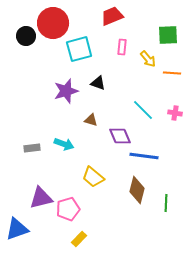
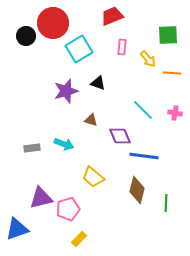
cyan square: rotated 16 degrees counterclockwise
